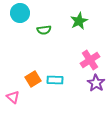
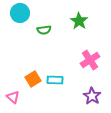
green star: rotated 12 degrees counterclockwise
purple star: moved 4 px left, 13 px down
